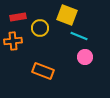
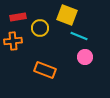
orange rectangle: moved 2 px right, 1 px up
